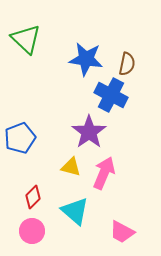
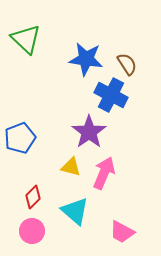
brown semicircle: rotated 45 degrees counterclockwise
